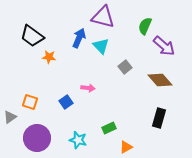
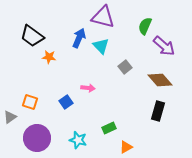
black rectangle: moved 1 px left, 7 px up
